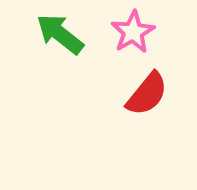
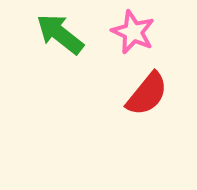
pink star: rotated 18 degrees counterclockwise
